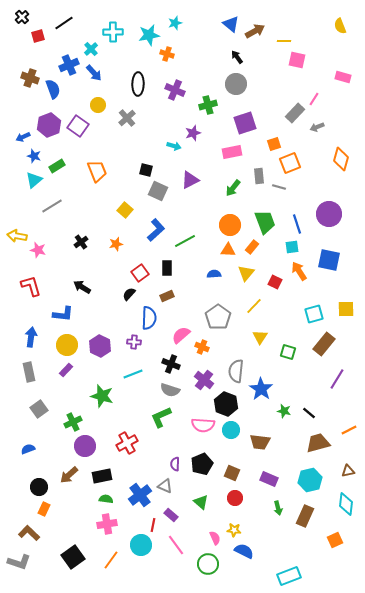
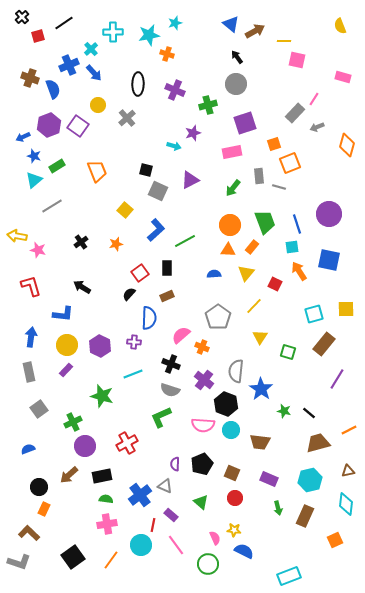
orange diamond at (341, 159): moved 6 px right, 14 px up
red square at (275, 282): moved 2 px down
